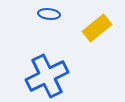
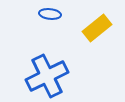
blue ellipse: moved 1 px right
